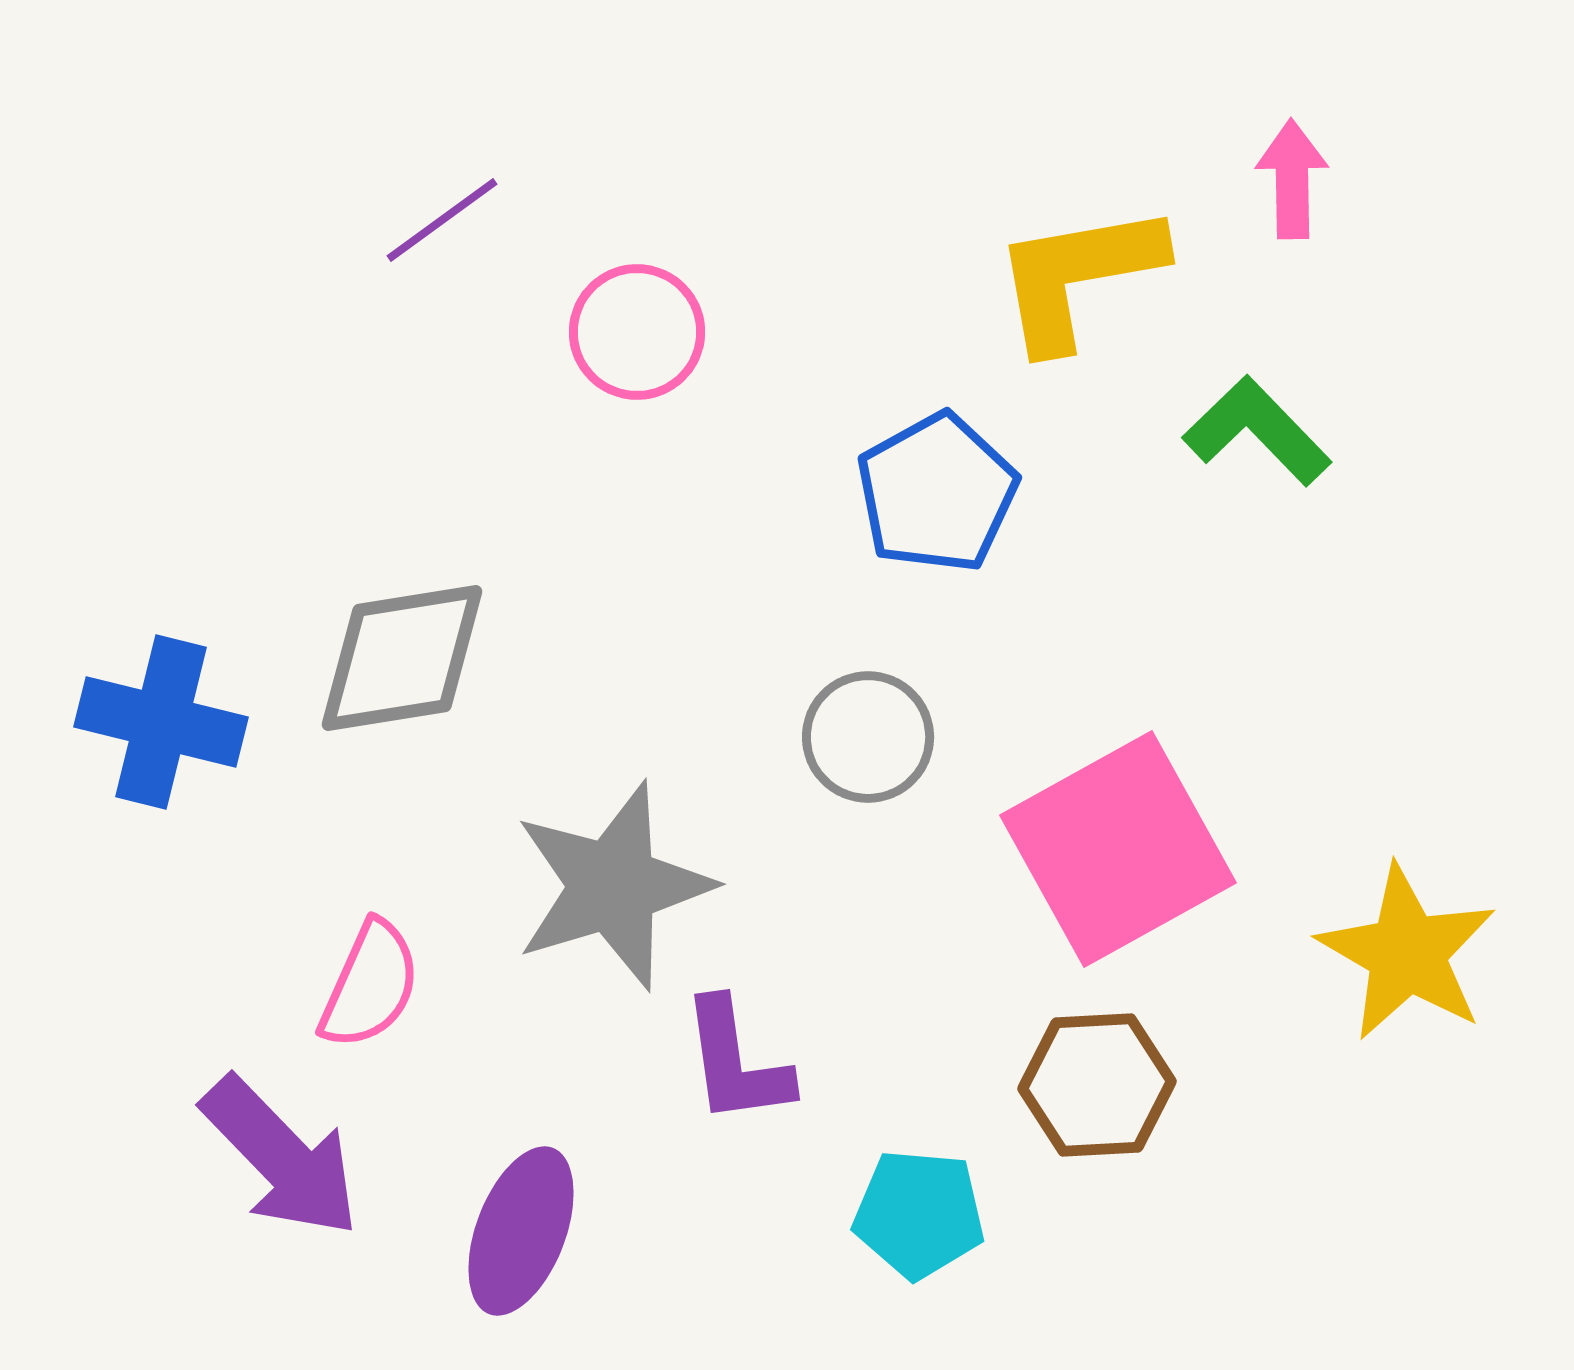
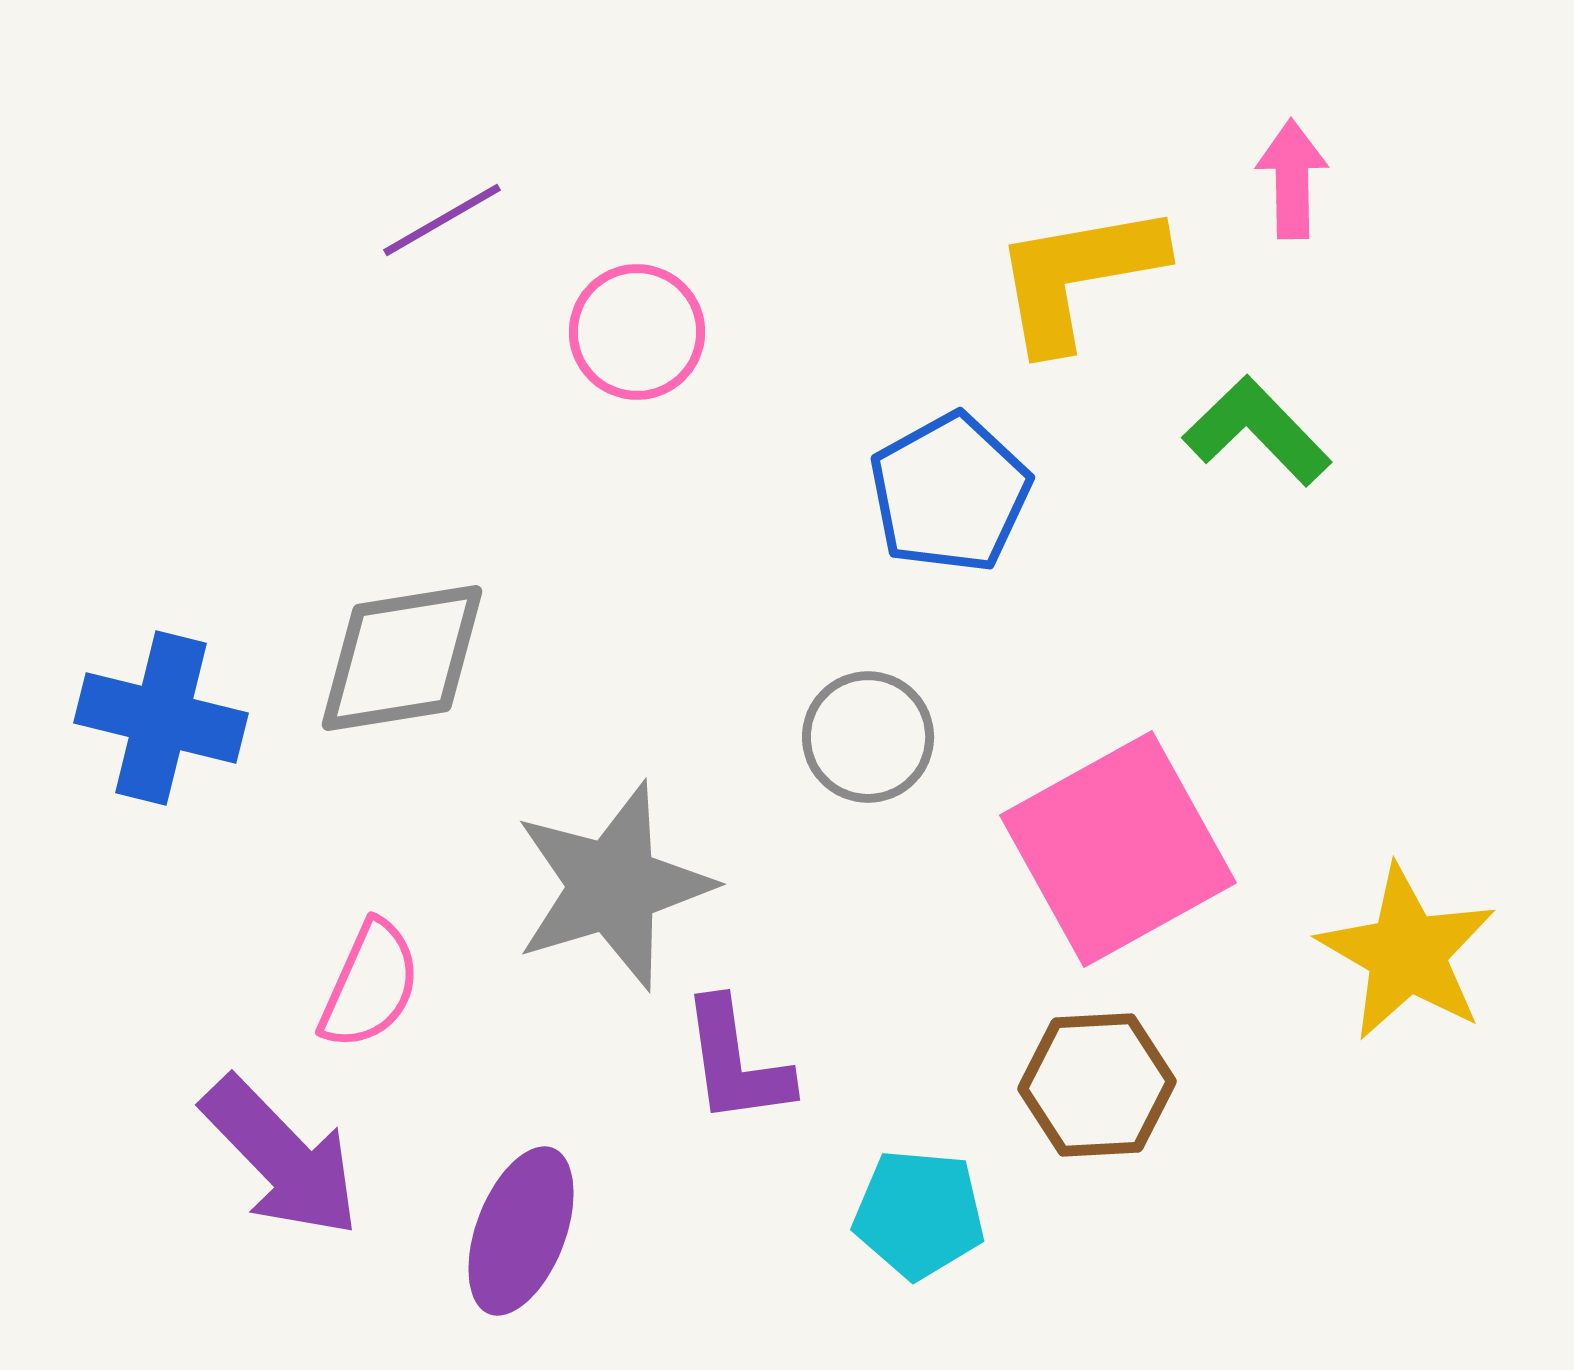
purple line: rotated 6 degrees clockwise
blue pentagon: moved 13 px right
blue cross: moved 4 px up
